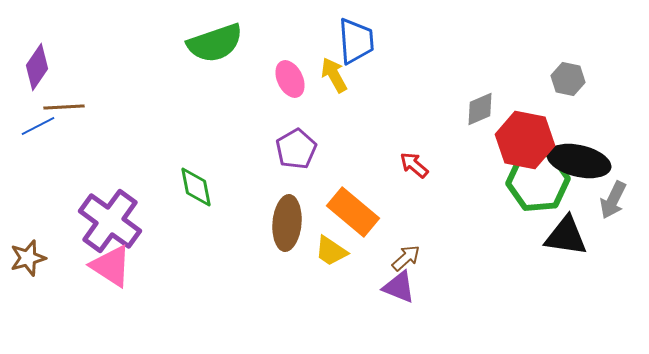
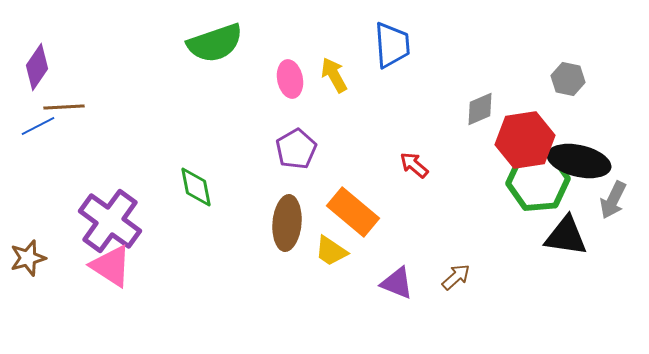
blue trapezoid: moved 36 px right, 4 px down
pink ellipse: rotated 15 degrees clockwise
red hexagon: rotated 20 degrees counterclockwise
brown arrow: moved 50 px right, 19 px down
purple triangle: moved 2 px left, 4 px up
